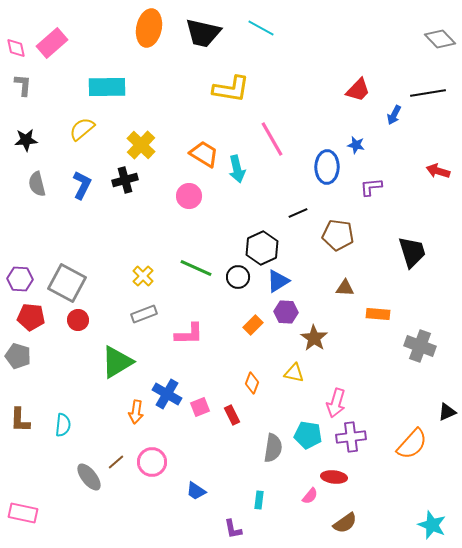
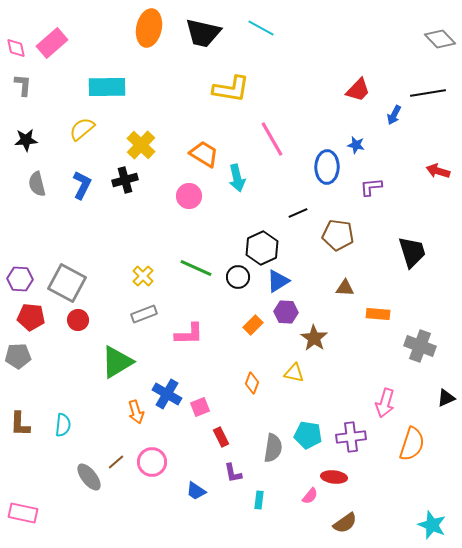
cyan arrow at (237, 169): moved 9 px down
gray pentagon at (18, 356): rotated 20 degrees counterclockwise
pink arrow at (336, 403): moved 49 px right
orange arrow at (136, 412): rotated 25 degrees counterclockwise
black triangle at (447, 412): moved 1 px left, 14 px up
red rectangle at (232, 415): moved 11 px left, 22 px down
brown L-shape at (20, 420): moved 4 px down
orange semicircle at (412, 444): rotated 24 degrees counterclockwise
purple L-shape at (233, 529): moved 56 px up
